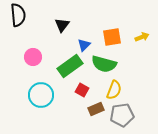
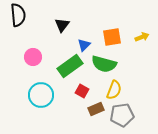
red square: moved 1 px down
